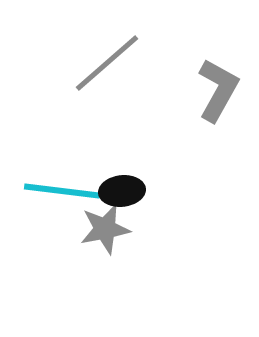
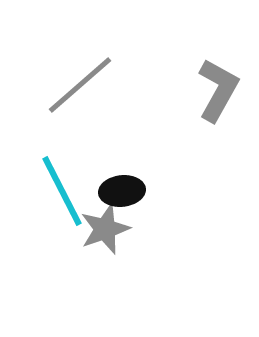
gray line: moved 27 px left, 22 px down
cyan line: rotated 56 degrees clockwise
gray star: rotated 9 degrees counterclockwise
